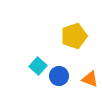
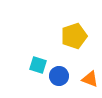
cyan square: moved 1 px up; rotated 24 degrees counterclockwise
